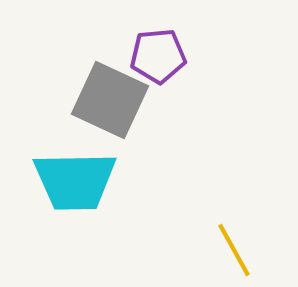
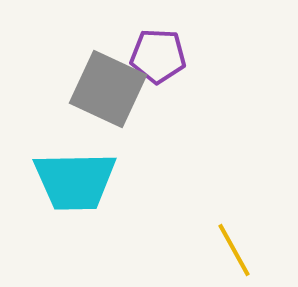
purple pentagon: rotated 8 degrees clockwise
gray square: moved 2 px left, 11 px up
